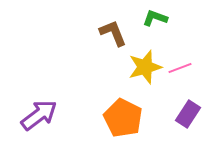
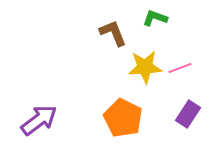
yellow star: rotated 12 degrees clockwise
purple arrow: moved 5 px down
